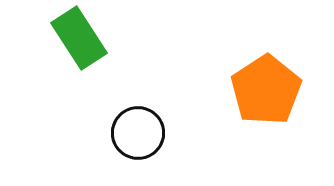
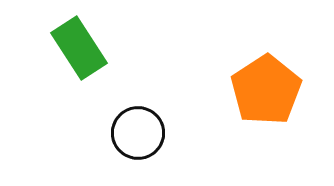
green rectangle: moved 10 px down
